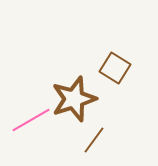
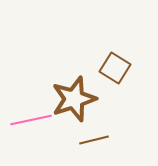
pink line: rotated 18 degrees clockwise
brown line: rotated 40 degrees clockwise
